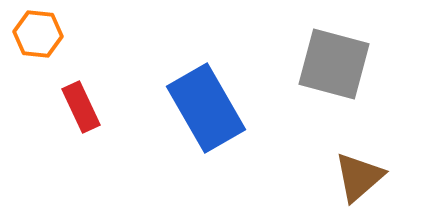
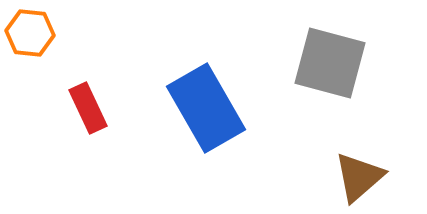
orange hexagon: moved 8 px left, 1 px up
gray square: moved 4 px left, 1 px up
red rectangle: moved 7 px right, 1 px down
